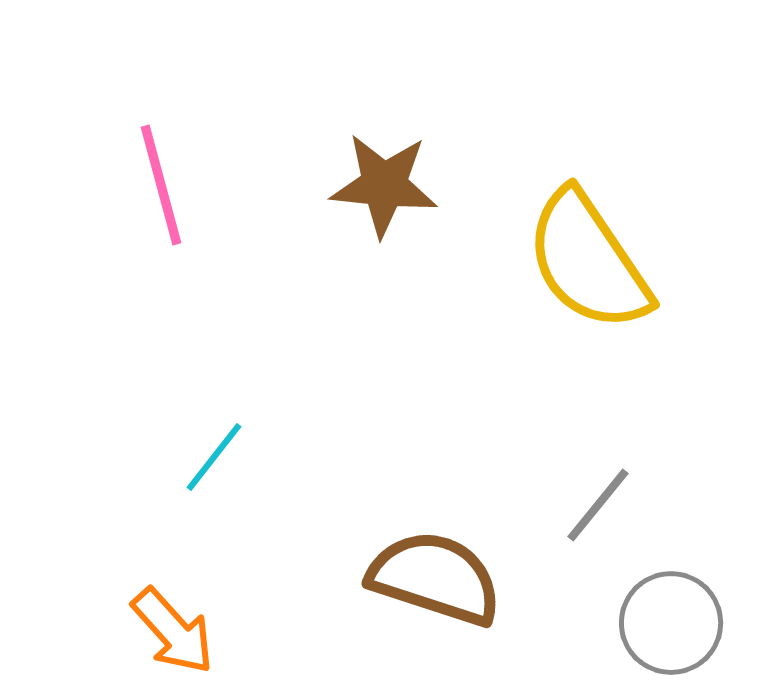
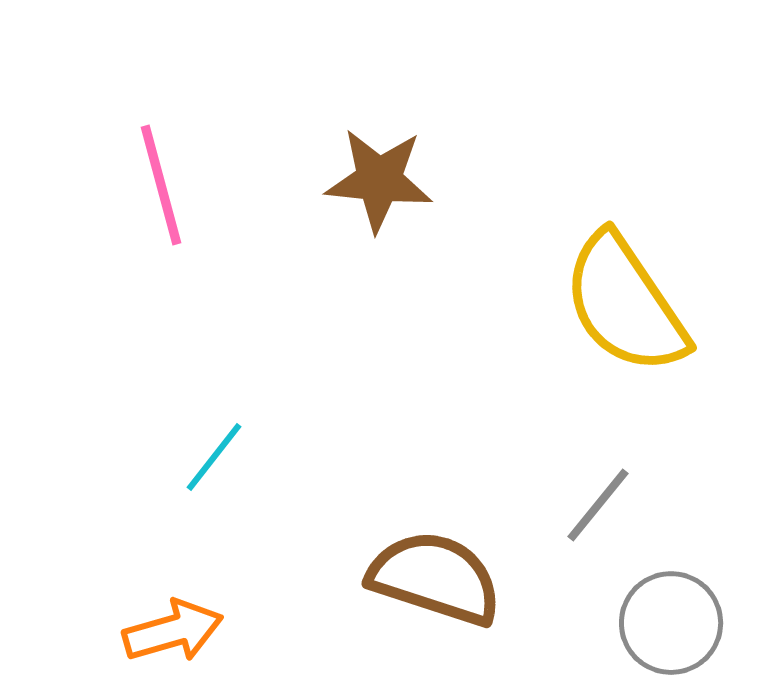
brown star: moved 5 px left, 5 px up
yellow semicircle: moved 37 px right, 43 px down
orange arrow: rotated 64 degrees counterclockwise
